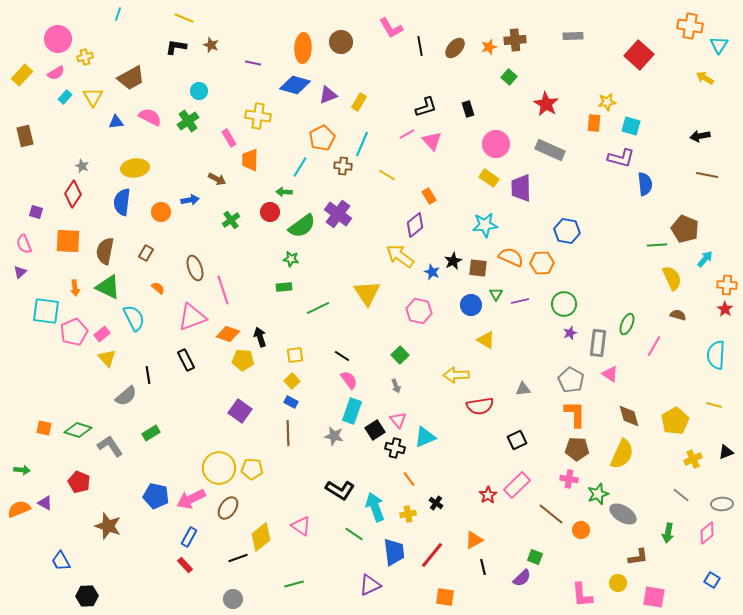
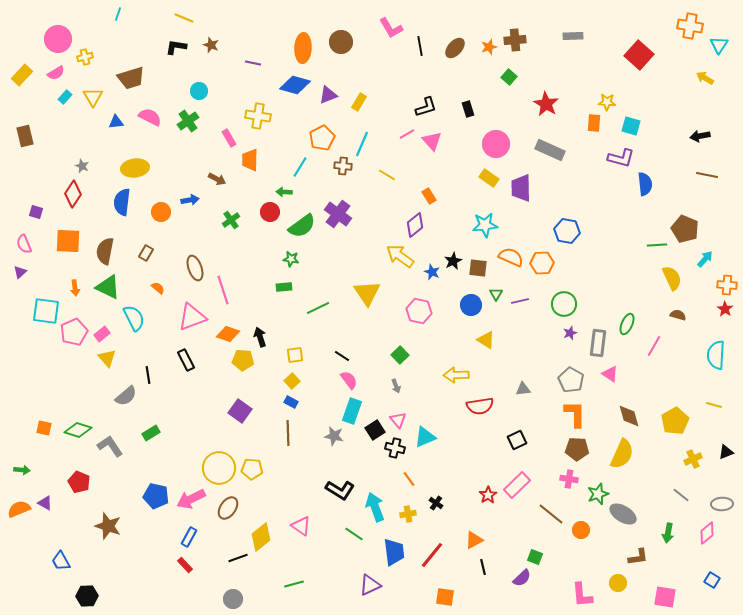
brown trapezoid at (131, 78): rotated 12 degrees clockwise
yellow star at (607, 102): rotated 12 degrees clockwise
pink square at (654, 597): moved 11 px right
